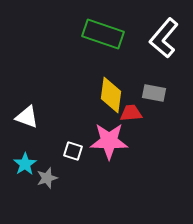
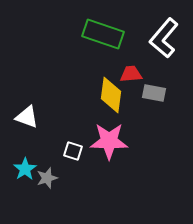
red trapezoid: moved 39 px up
cyan star: moved 5 px down
